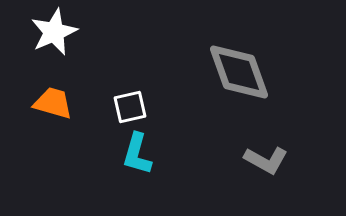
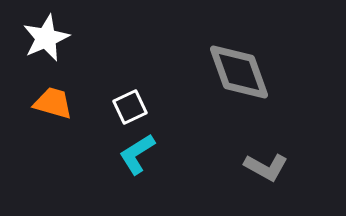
white star: moved 8 px left, 6 px down
white square: rotated 12 degrees counterclockwise
cyan L-shape: rotated 42 degrees clockwise
gray L-shape: moved 7 px down
